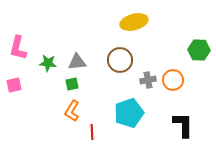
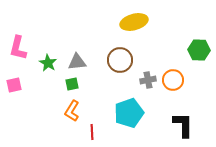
green star: rotated 24 degrees clockwise
